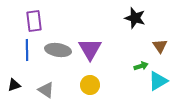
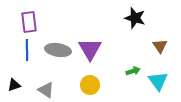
purple rectangle: moved 5 px left, 1 px down
green arrow: moved 8 px left, 5 px down
cyan triangle: rotated 35 degrees counterclockwise
